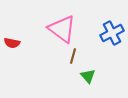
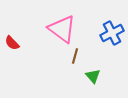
red semicircle: rotated 35 degrees clockwise
brown line: moved 2 px right
green triangle: moved 5 px right
